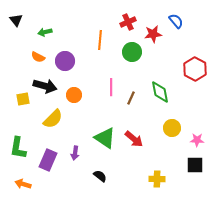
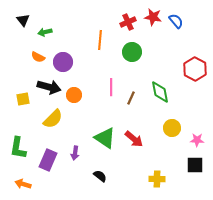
black triangle: moved 7 px right
red star: moved 17 px up; rotated 18 degrees clockwise
purple circle: moved 2 px left, 1 px down
black arrow: moved 4 px right, 1 px down
